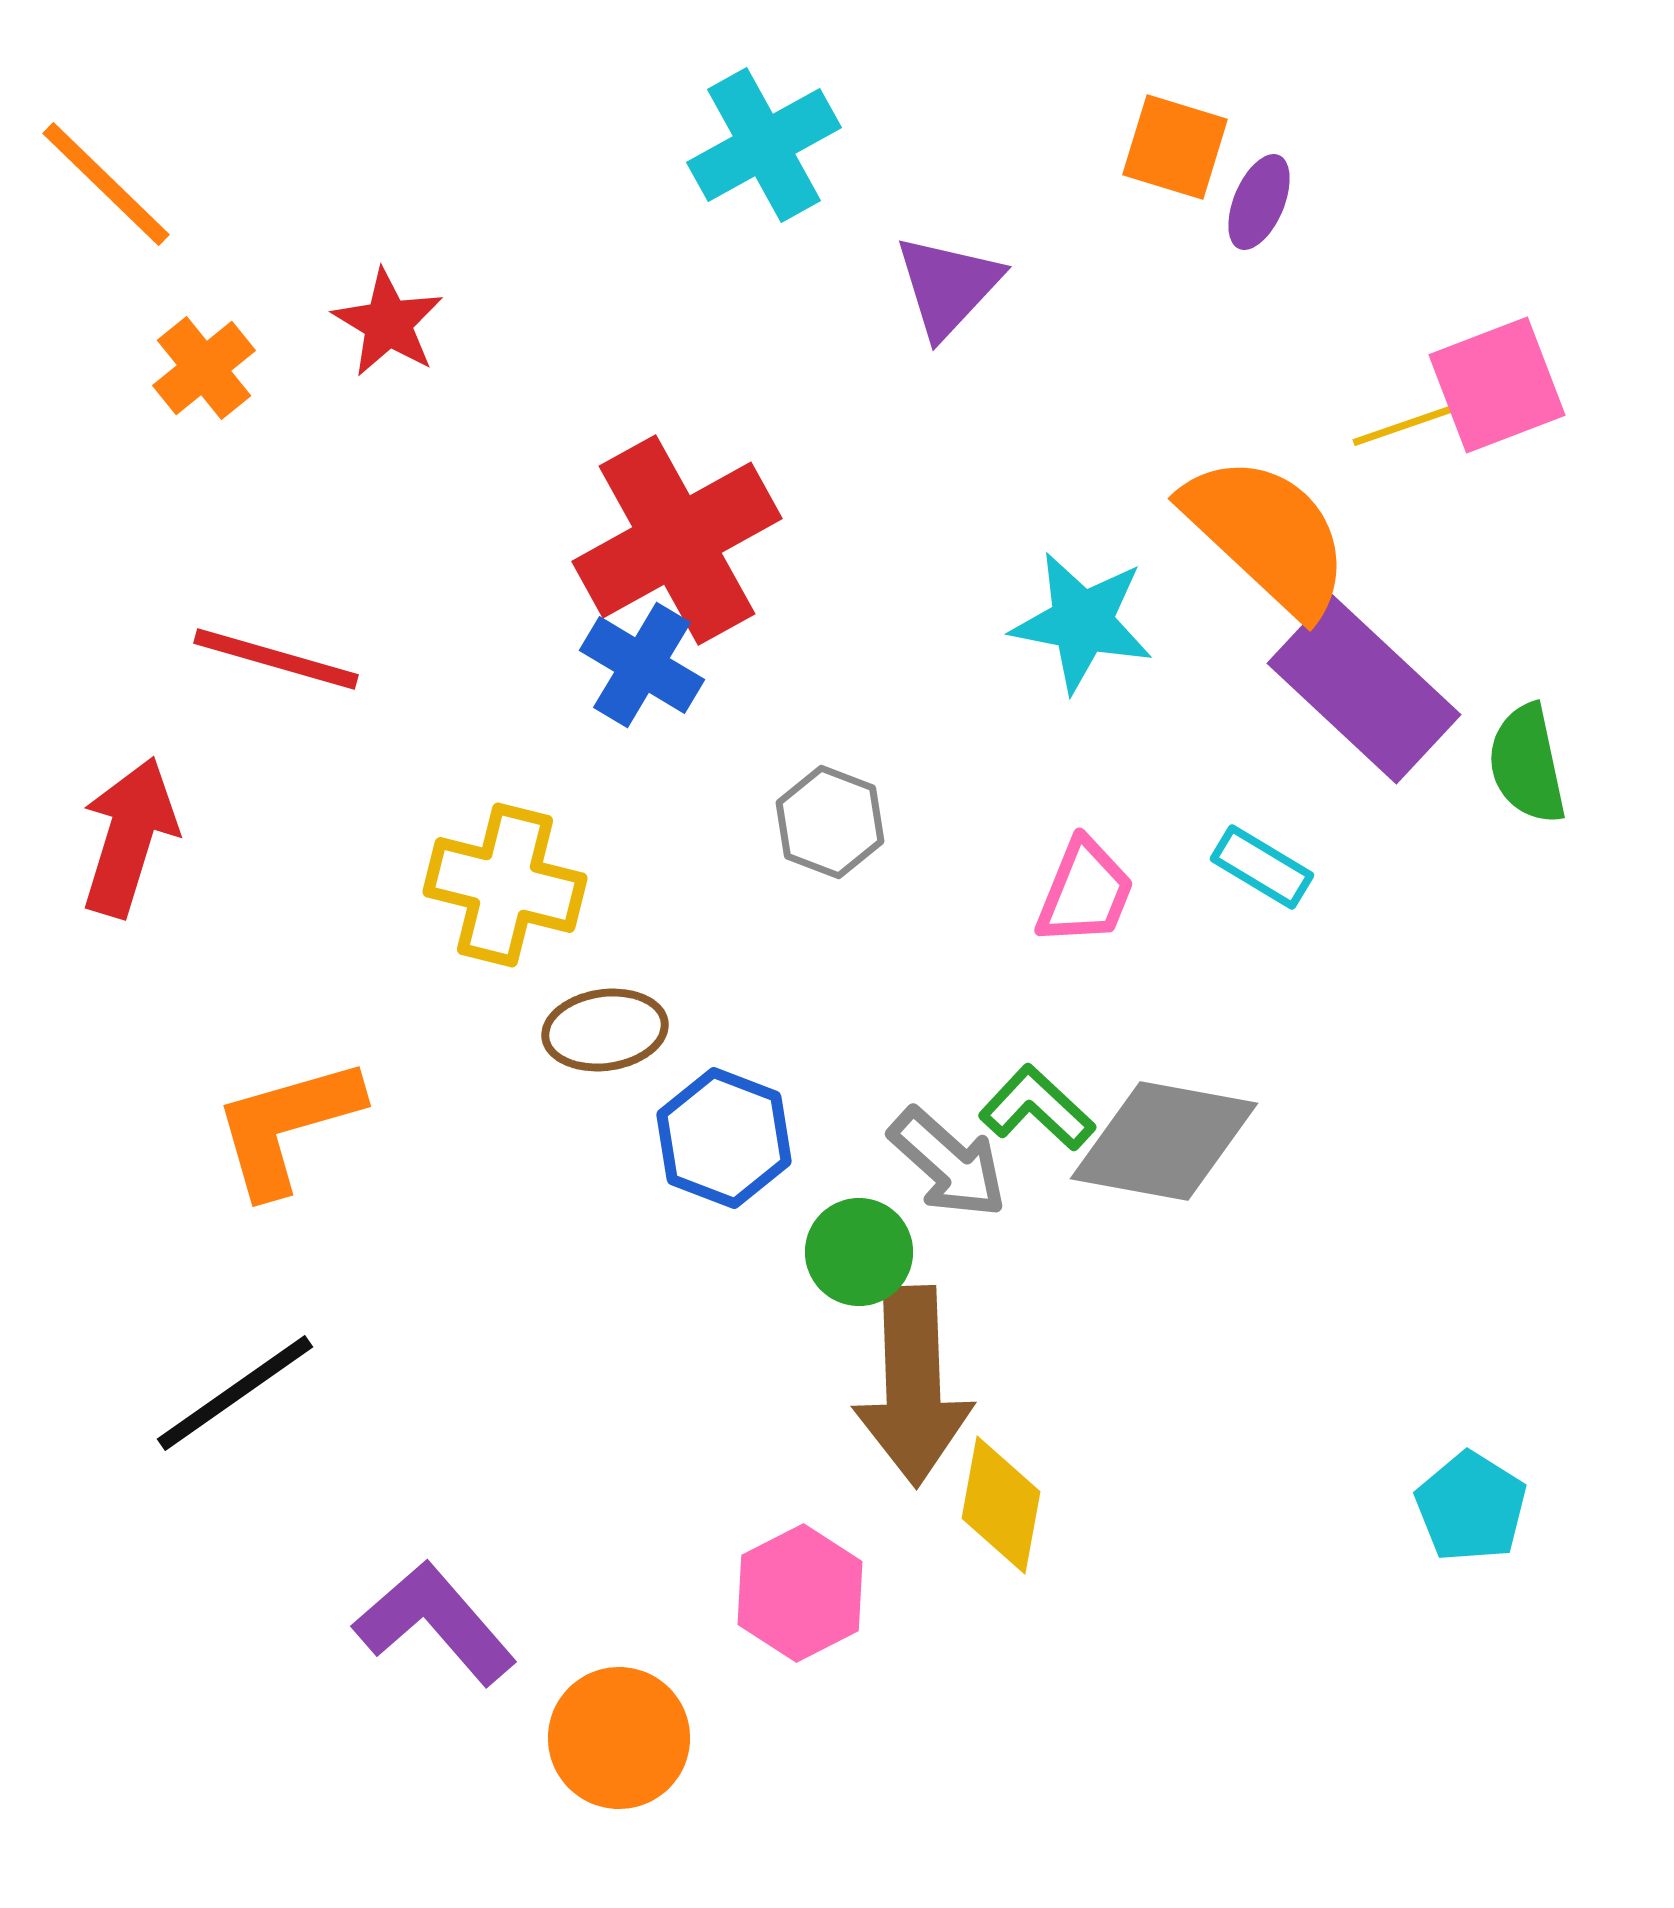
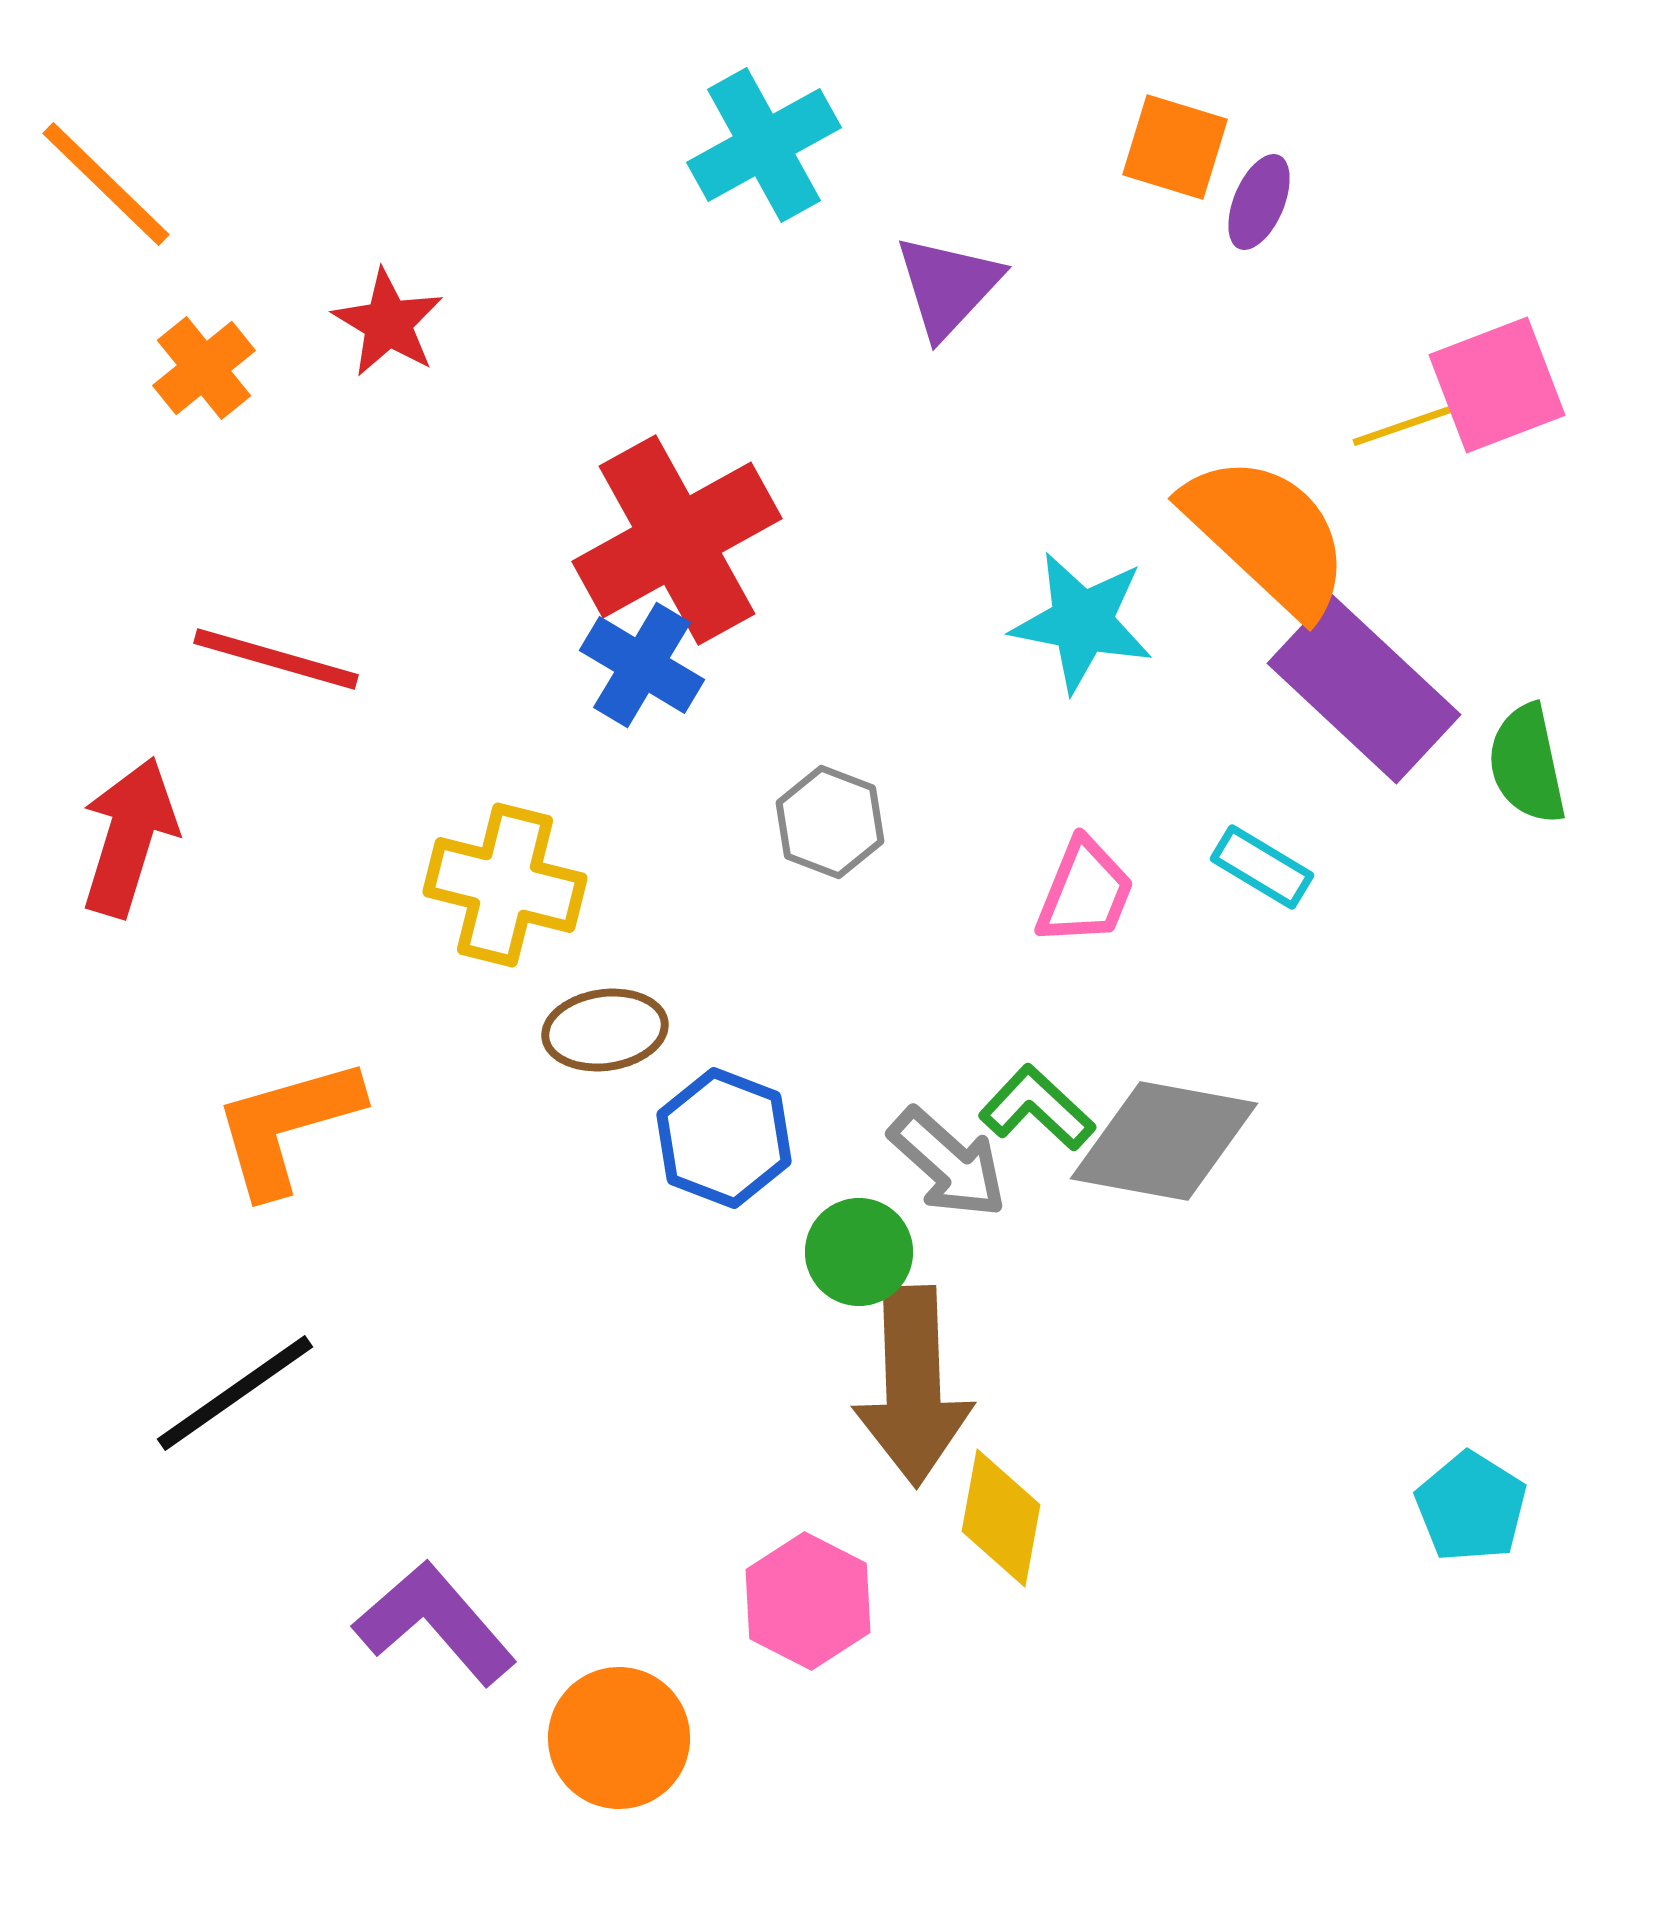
yellow diamond: moved 13 px down
pink hexagon: moved 8 px right, 8 px down; rotated 6 degrees counterclockwise
